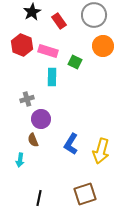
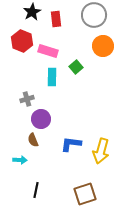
red rectangle: moved 3 px left, 2 px up; rotated 28 degrees clockwise
red hexagon: moved 4 px up
green square: moved 1 px right, 5 px down; rotated 24 degrees clockwise
blue L-shape: rotated 65 degrees clockwise
cyan arrow: rotated 96 degrees counterclockwise
black line: moved 3 px left, 8 px up
